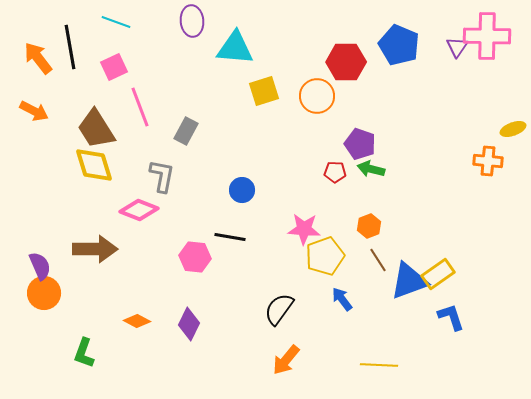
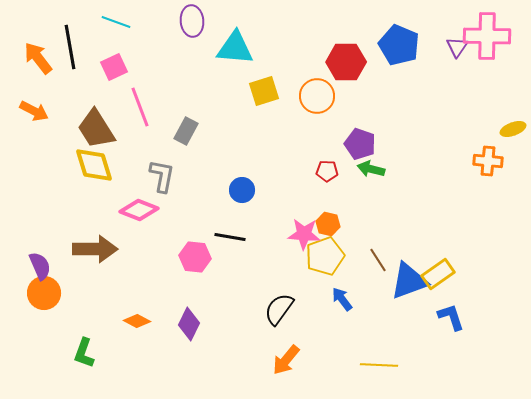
red pentagon at (335, 172): moved 8 px left, 1 px up
orange hexagon at (369, 226): moved 41 px left, 2 px up; rotated 25 degrees counterclockwise
pink star at (304, 229): moved 5 px down
